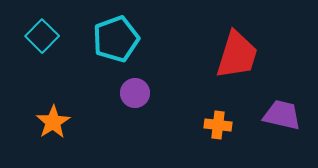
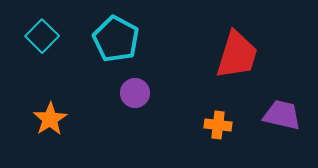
cyan pentagon: rotated 24 degrees counterclockwise
orange star: moved 3 px left, 3 px up
